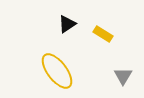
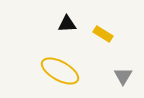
black triangle: rotated 30 degrees clockwise
yellow ellipse: moved 3 px right; rotated 24 degrees counterclockwise
